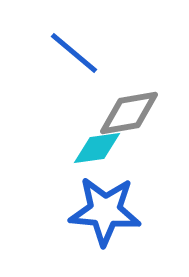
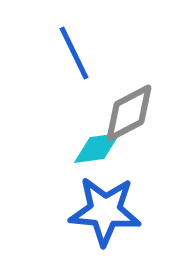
blue line: rotated 24 degrees clockwise
gray diamond: rotated 18 degrees counterclockwise
